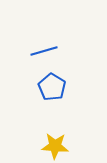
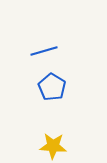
yellow star: moved 2 px left
